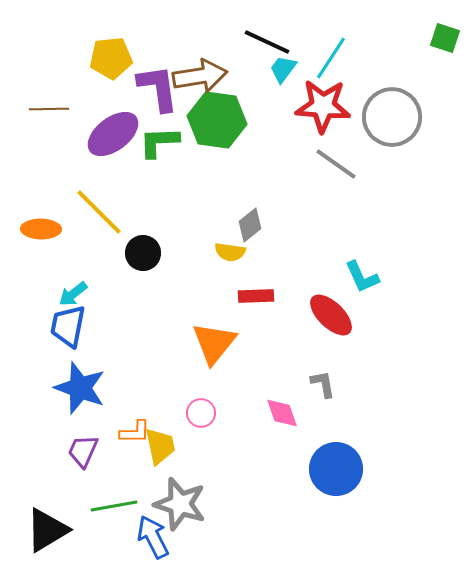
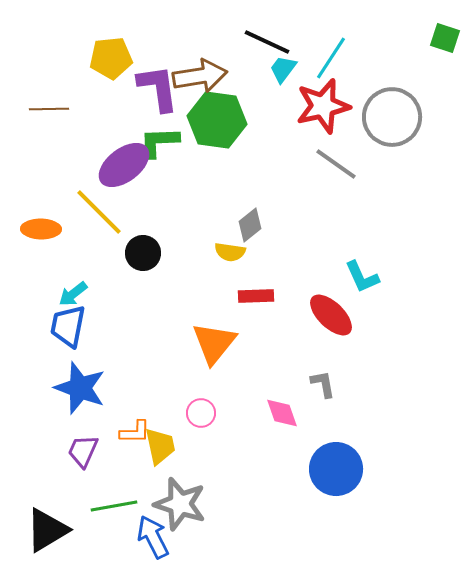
red star: rotated 18 degrees counterclockwise
purple ellipse: moved 11 px right, 31 px down
